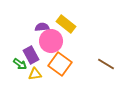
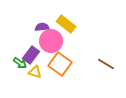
purple rectangle: rotated 66 degrees clockwise
green arrow: moved 1 px up
yellow triangle: moved 2 px up; rotated 24 degrees clockwise
